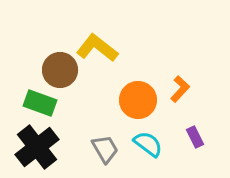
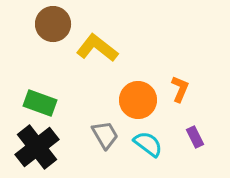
brown circle: moved 7 px left, 46 px up
orange L-shape: rotated 20 degrees counterclockwise
gray trapezoid: moved 14 px up
